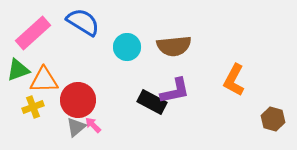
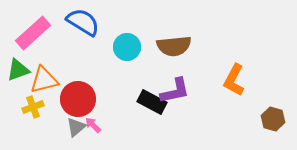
orange triangle: rotated 12 degrees counterclockwise
red circle: moved 1 px up
